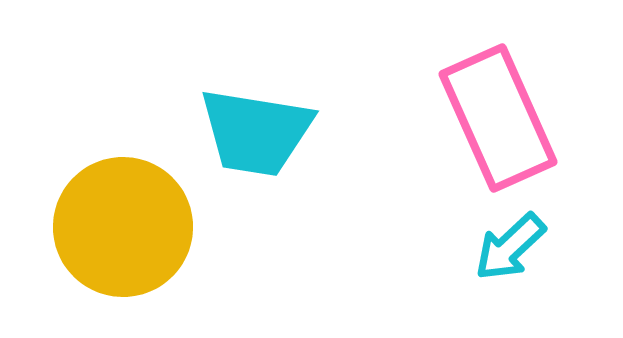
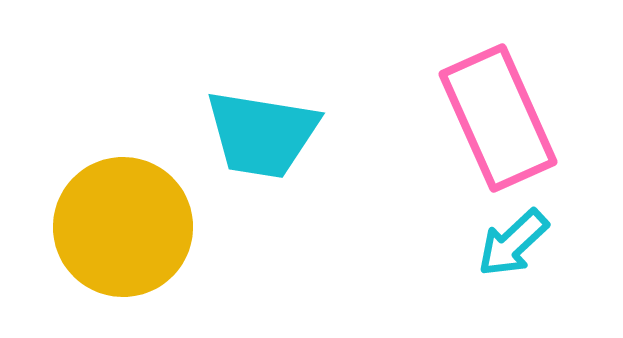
cyan trapezoid: moved 6 px right, 2 px down
cyan arrow: moved 3 px right, 4 px up
